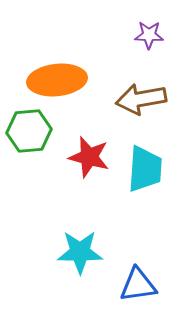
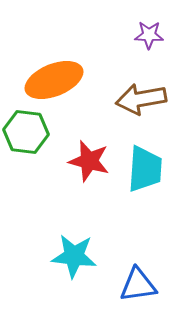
orange ellipse: moved 3 px left; rotated 16 degrees counterclockwise
green hexagon: moved 3 px left, 1 px down; rotated 12 degrees clockwise
red star: moved 4 px down
cyan star: moved 6 px left, 4 px down; rotated 6 degrees clockwise
